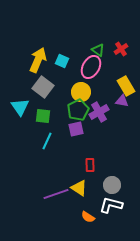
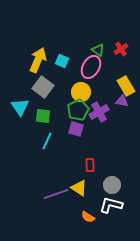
purple square: rotated 28 degrees clockwise
